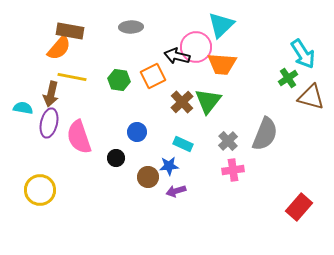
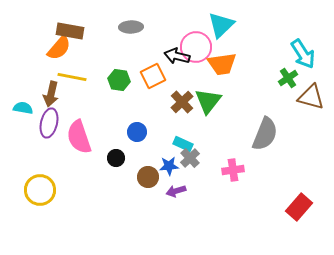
orange trapezoid: rotated 12 degrees counterclockwise
gray cross: moved 38 px left, 17 px down
